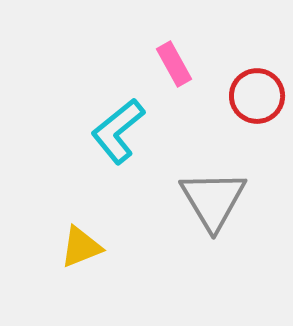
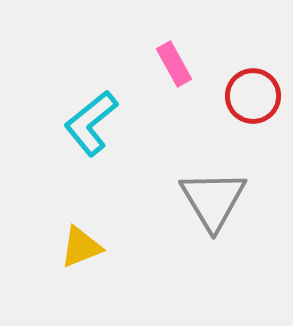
red circle: moved 4 px left
cyan L-shape: moved 27 px left, 8 px up
